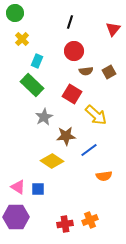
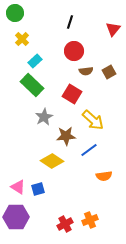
cyan rectangle: moved 2 px left; rotated 24 degrees clockwise
yellow arrow: moved 3 px left, 5 px down
blue square: rotated 16 degrees counterclockwise
red cross: rotated 21 degrees counterclockwise
